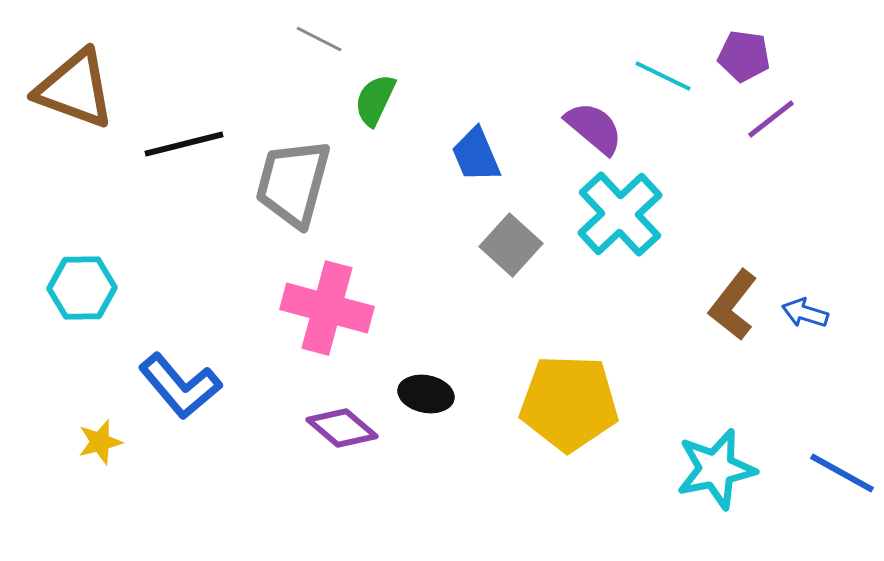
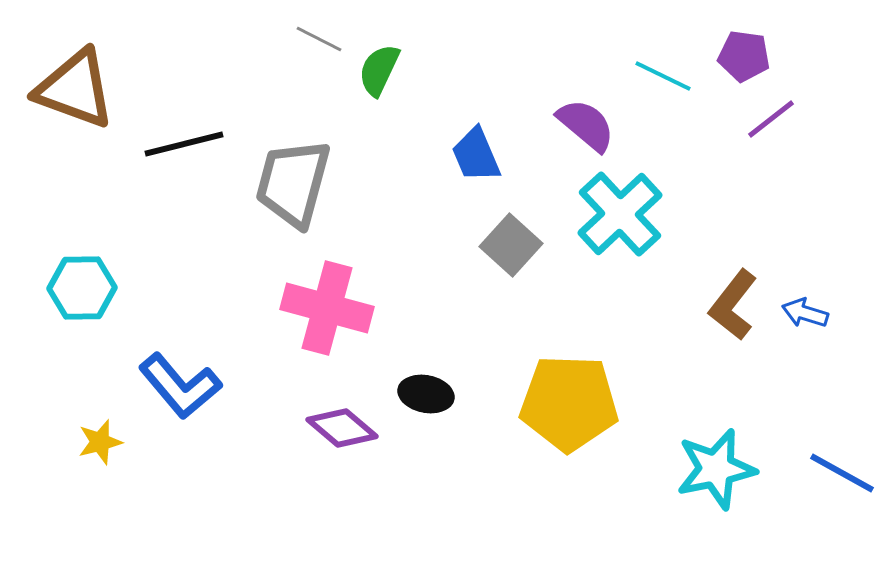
green semicircle: moved 4 px right, 30 px up
purple semicircle: moved 8 px left, 3 px up
